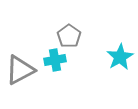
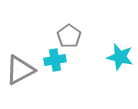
cyan star: rotated 28 degrees counterclockwise
